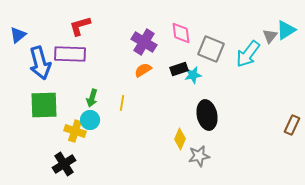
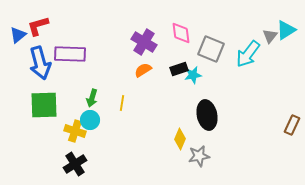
red L-shape: moved 42 px left
black cross: moved 11 px right
